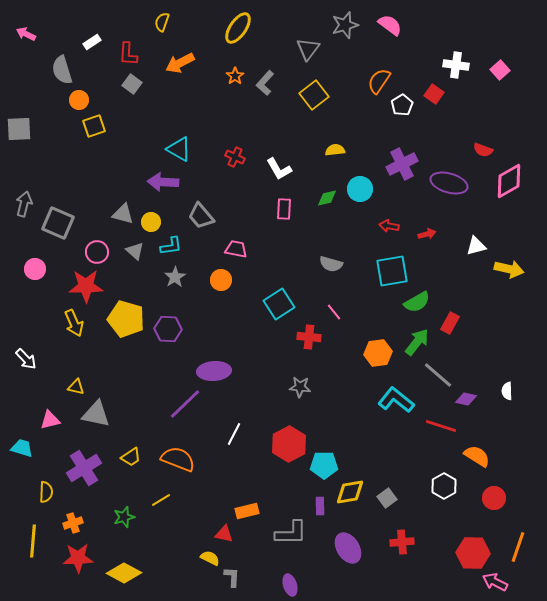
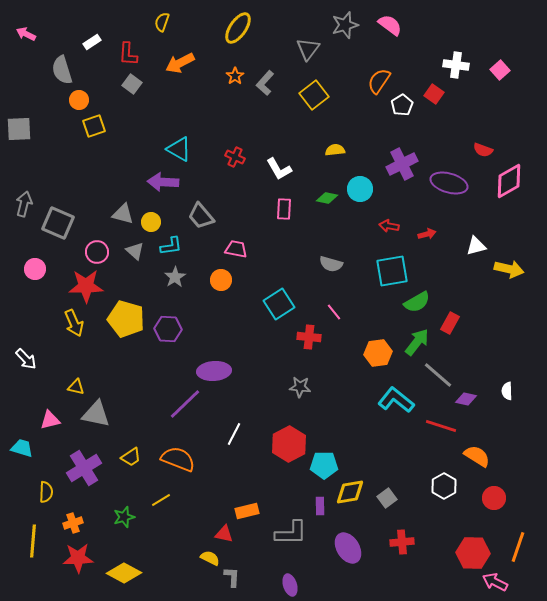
green diamond at (327, 198): rotated 25 degrees clockwise
